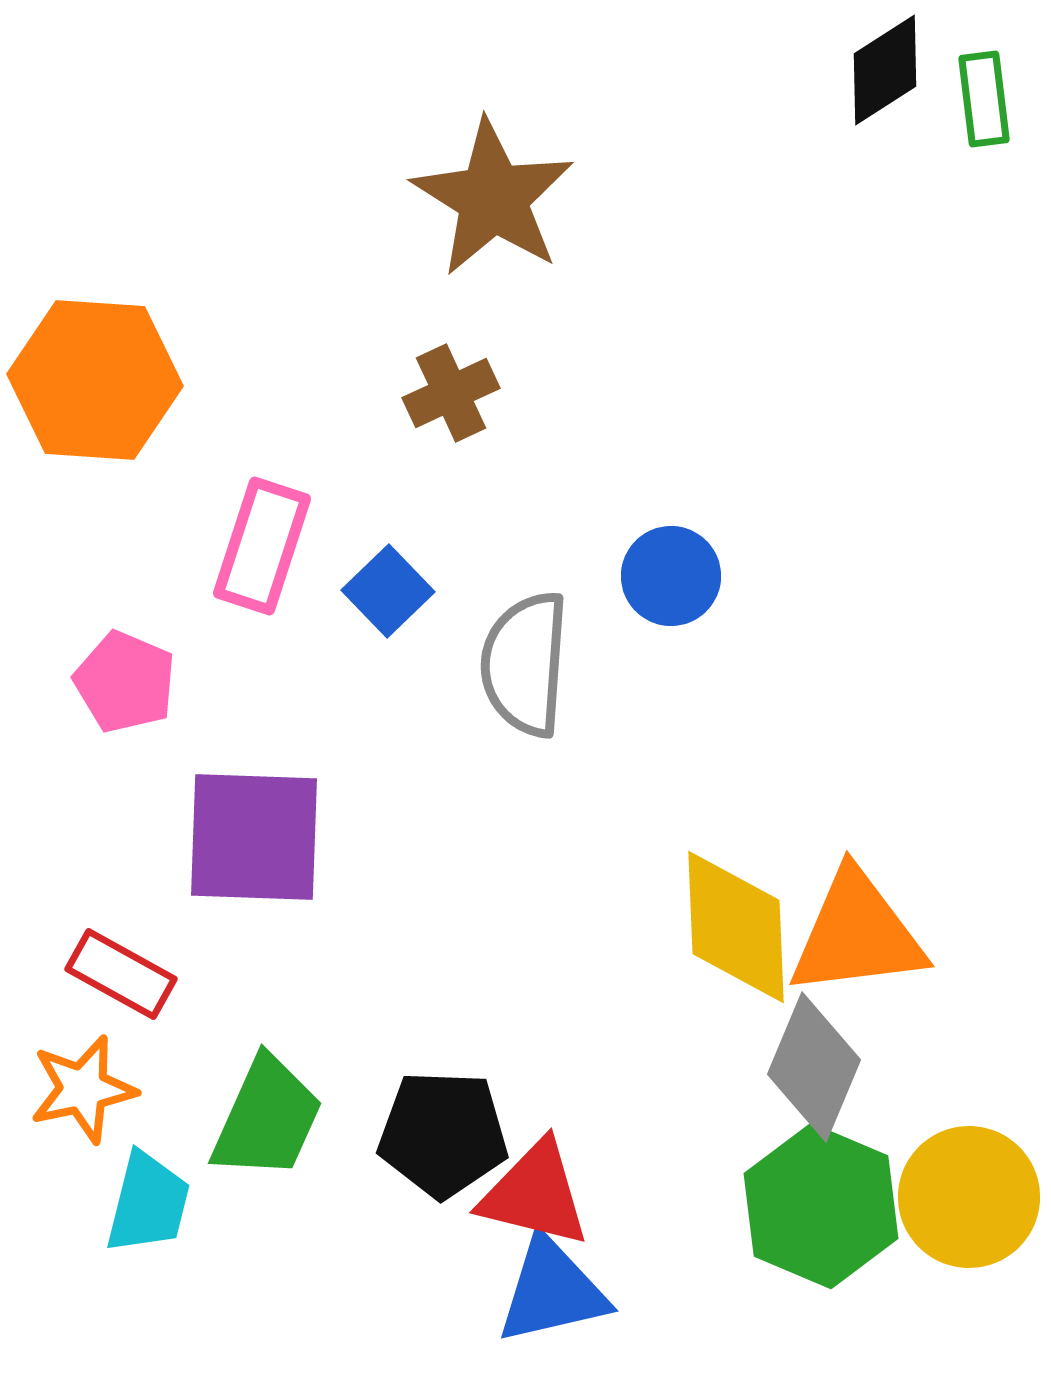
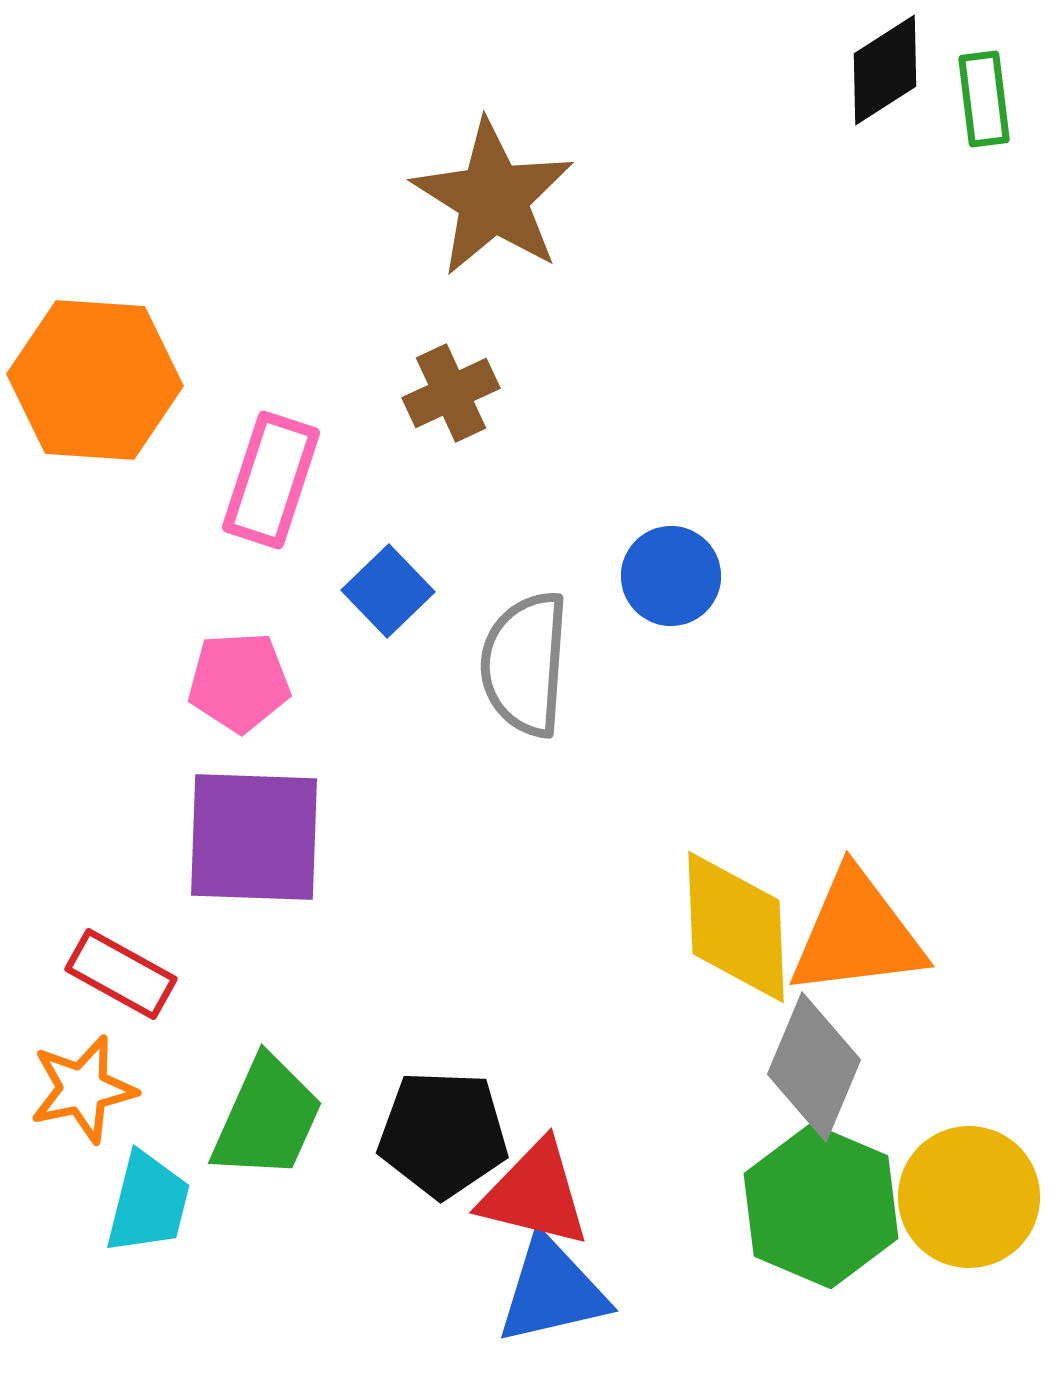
pink rectangle: moved 9 px right, 66 px up
pink pentagon: moved 114 px right; rotated 26 degrees counterclockwise
